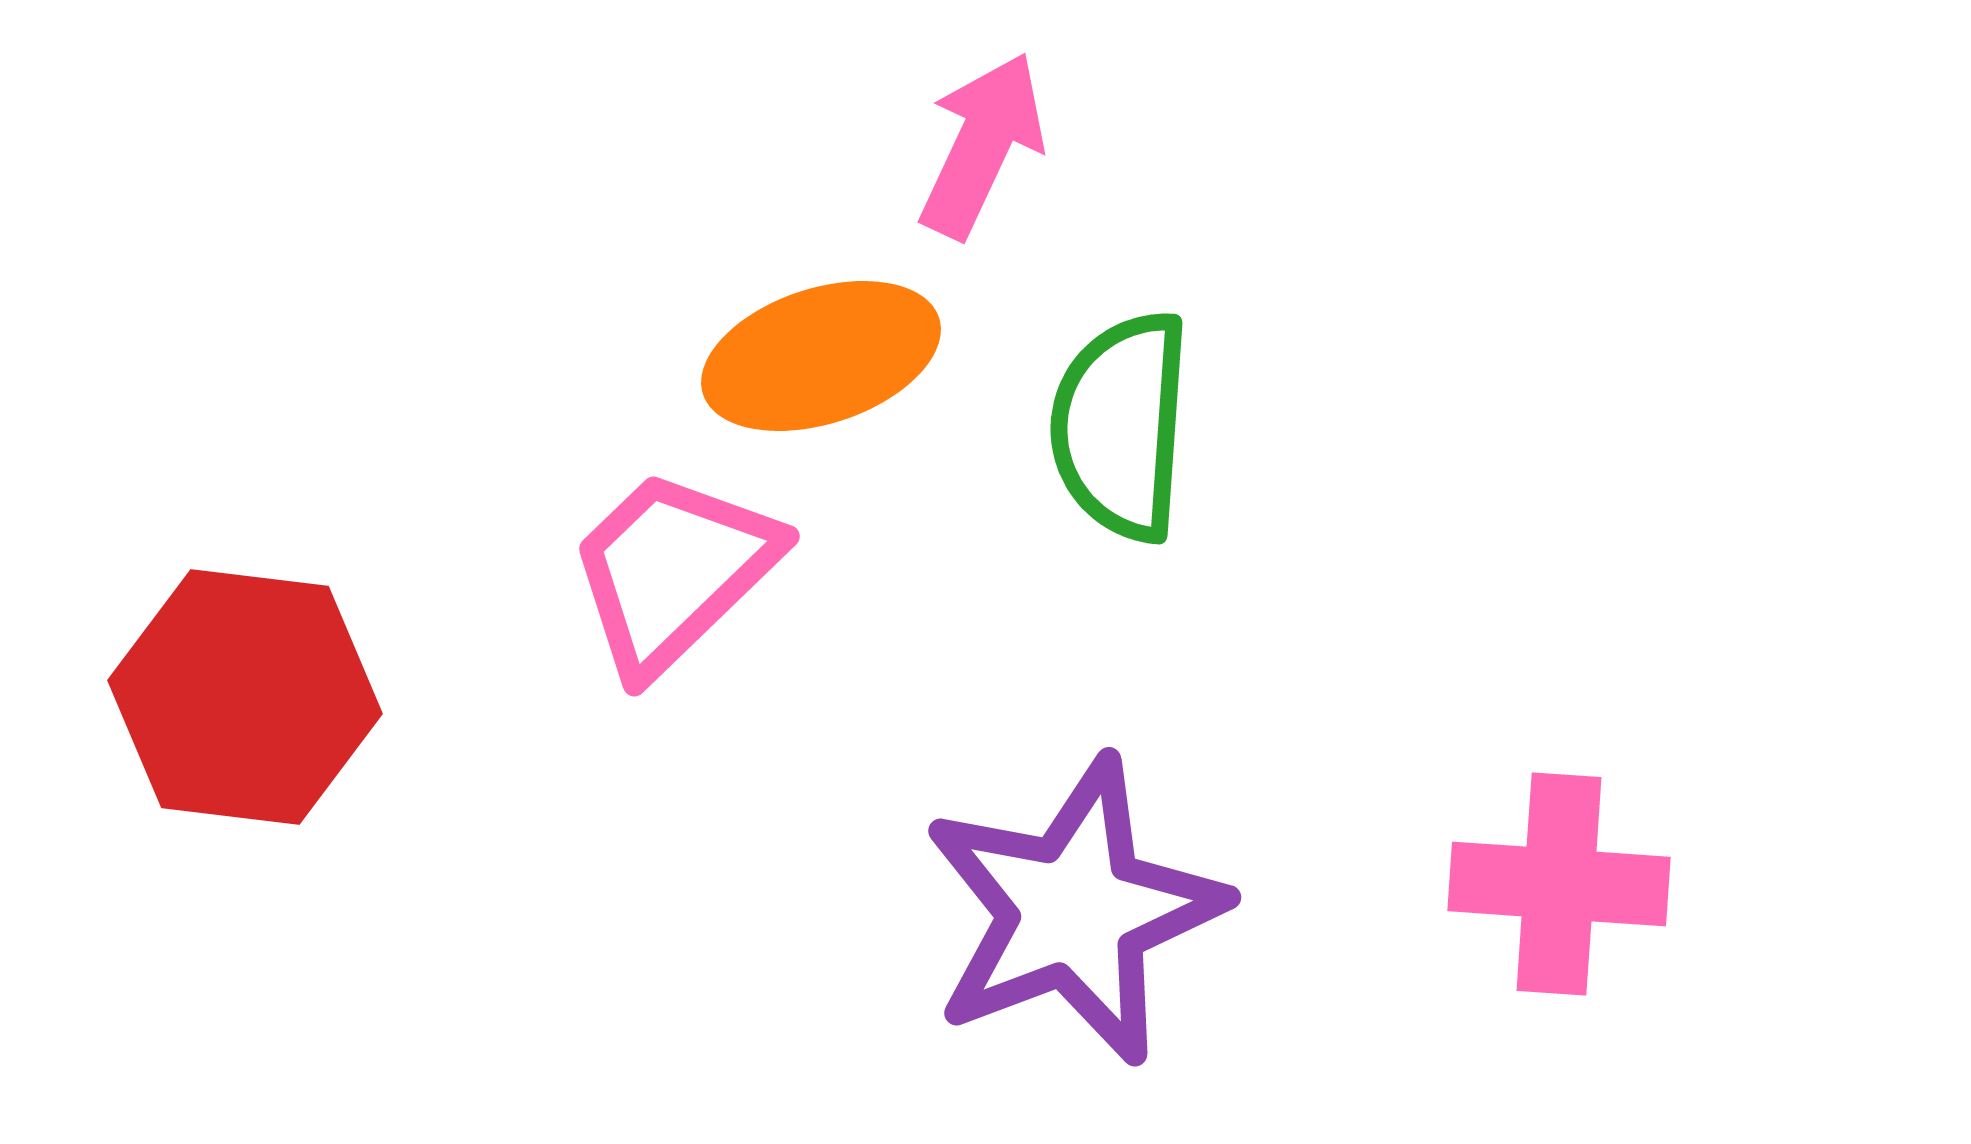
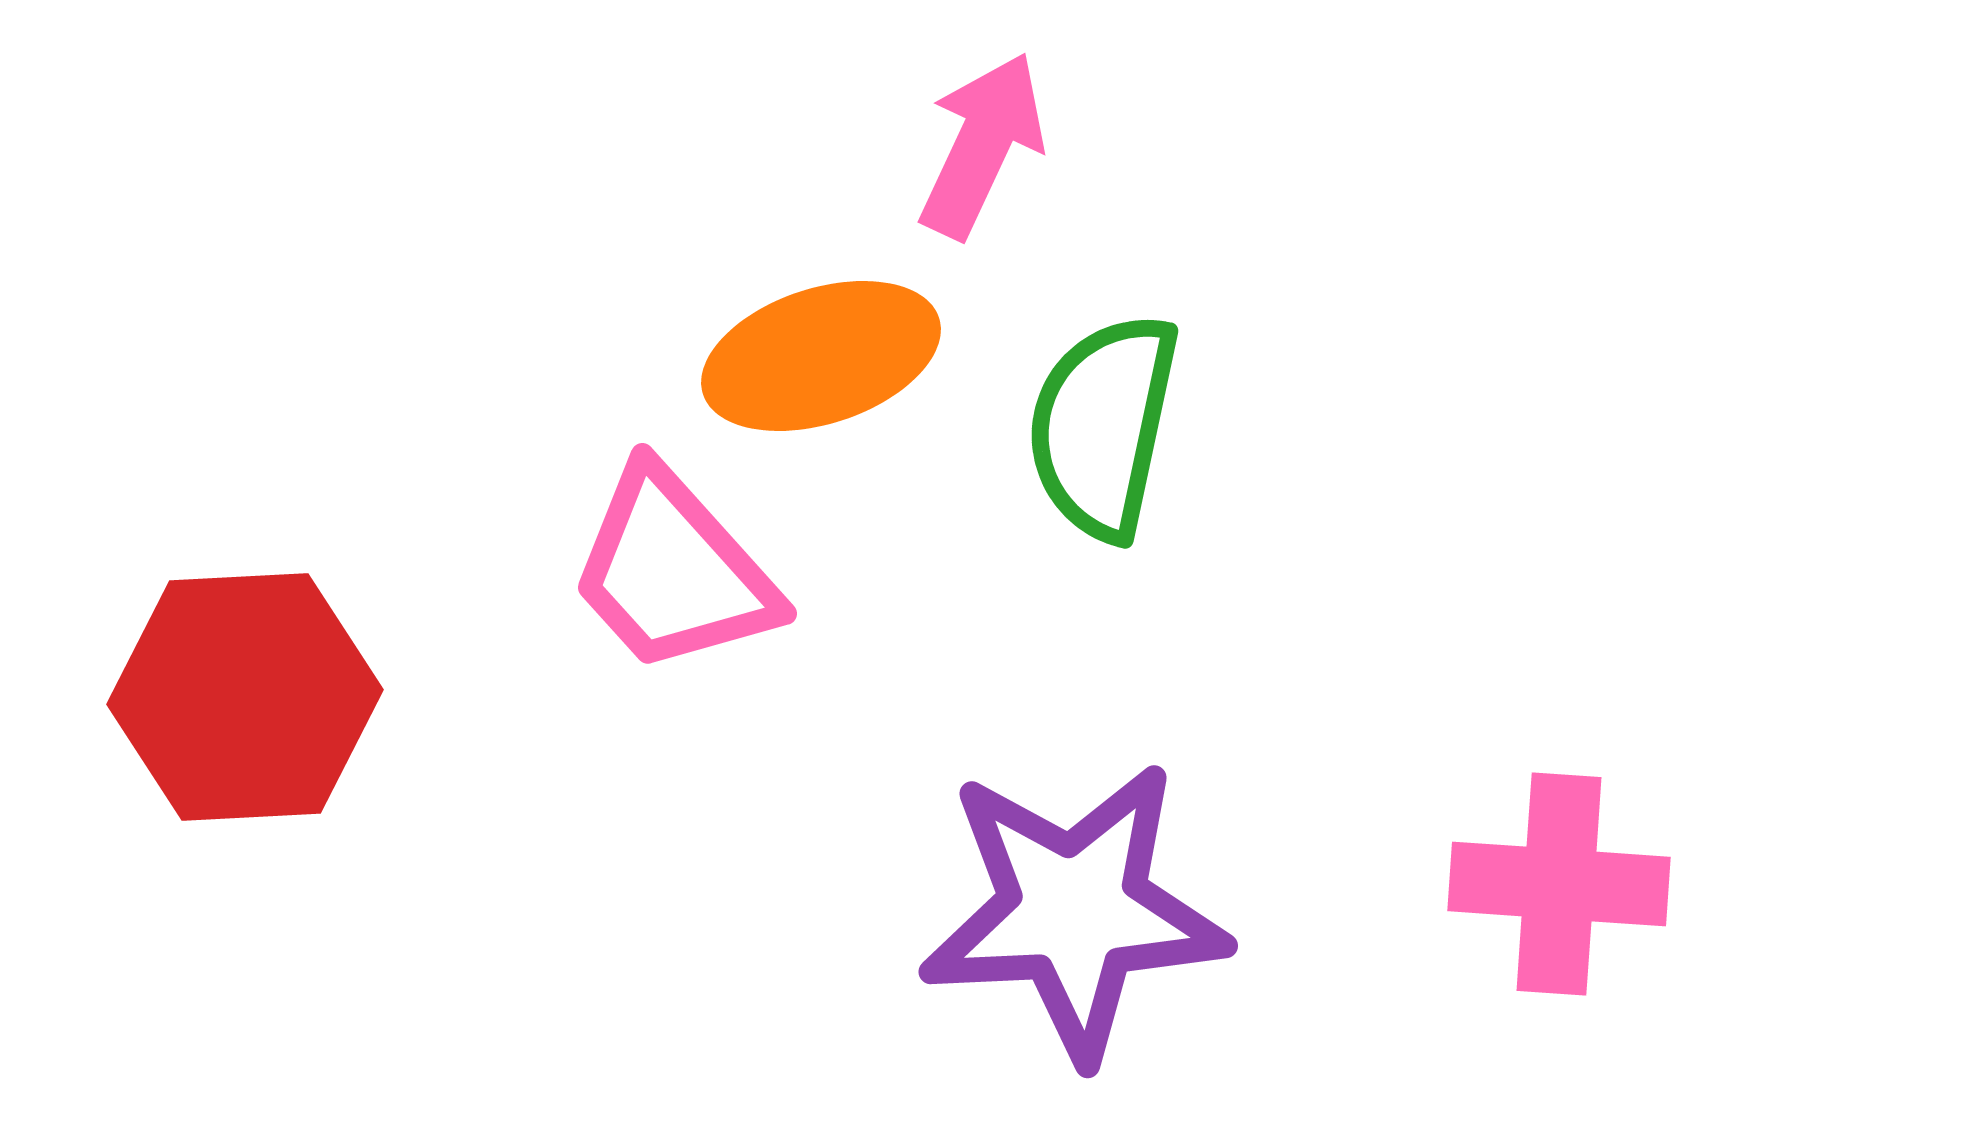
green semicircle: moved 18 px left; rotated 8 degrees clockwise
pink trapezoid: rotated 88 degrees counterclockwise
red hexagon: rotated 10 degrees counterclockwise
purple star: rotated 18 degrees clockwise
